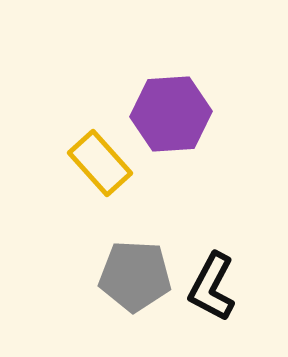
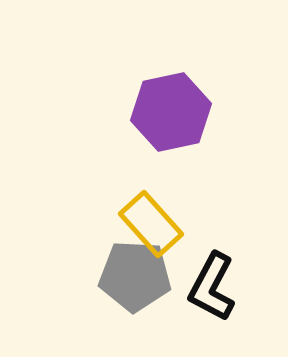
purple hexagon: moved 2 px up; rotated 8 degrees counterclockwise
yellow rectangle: moved 51 px right, 61 px down
